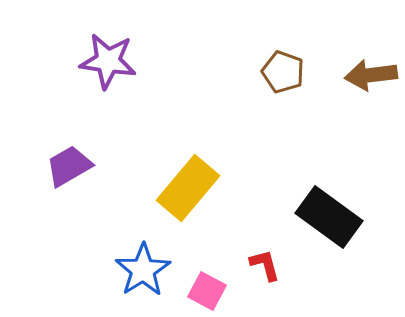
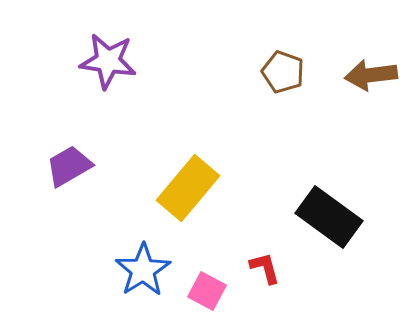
red L-shape: moved 3 px down
